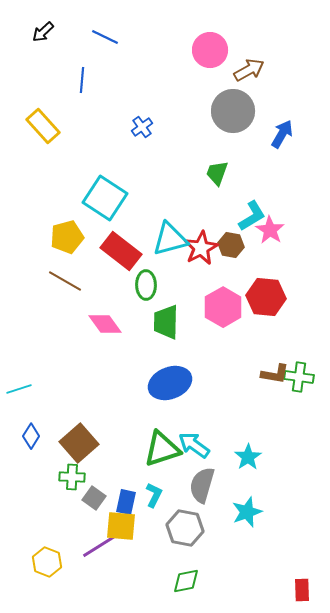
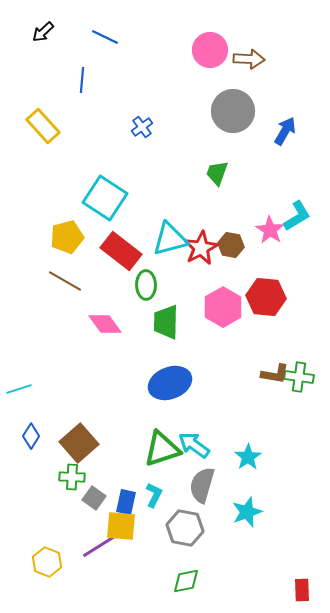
brown arrow at (249, 70): moved 11 px up; rotated 32 degrees clockwise
blue arrow at (282, 134): moved 3 px right, 3 px up
cyan L-shape at (252, 216): moved 45 px right
